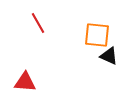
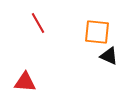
orange square: moved 3 px up
